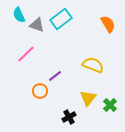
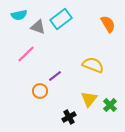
cyan semicircle: rotated 77 degrees counterclockwise
gray triangle: moved 1 px right, 2 px down
yellow triangle: moved 1 px right, 1 px down
